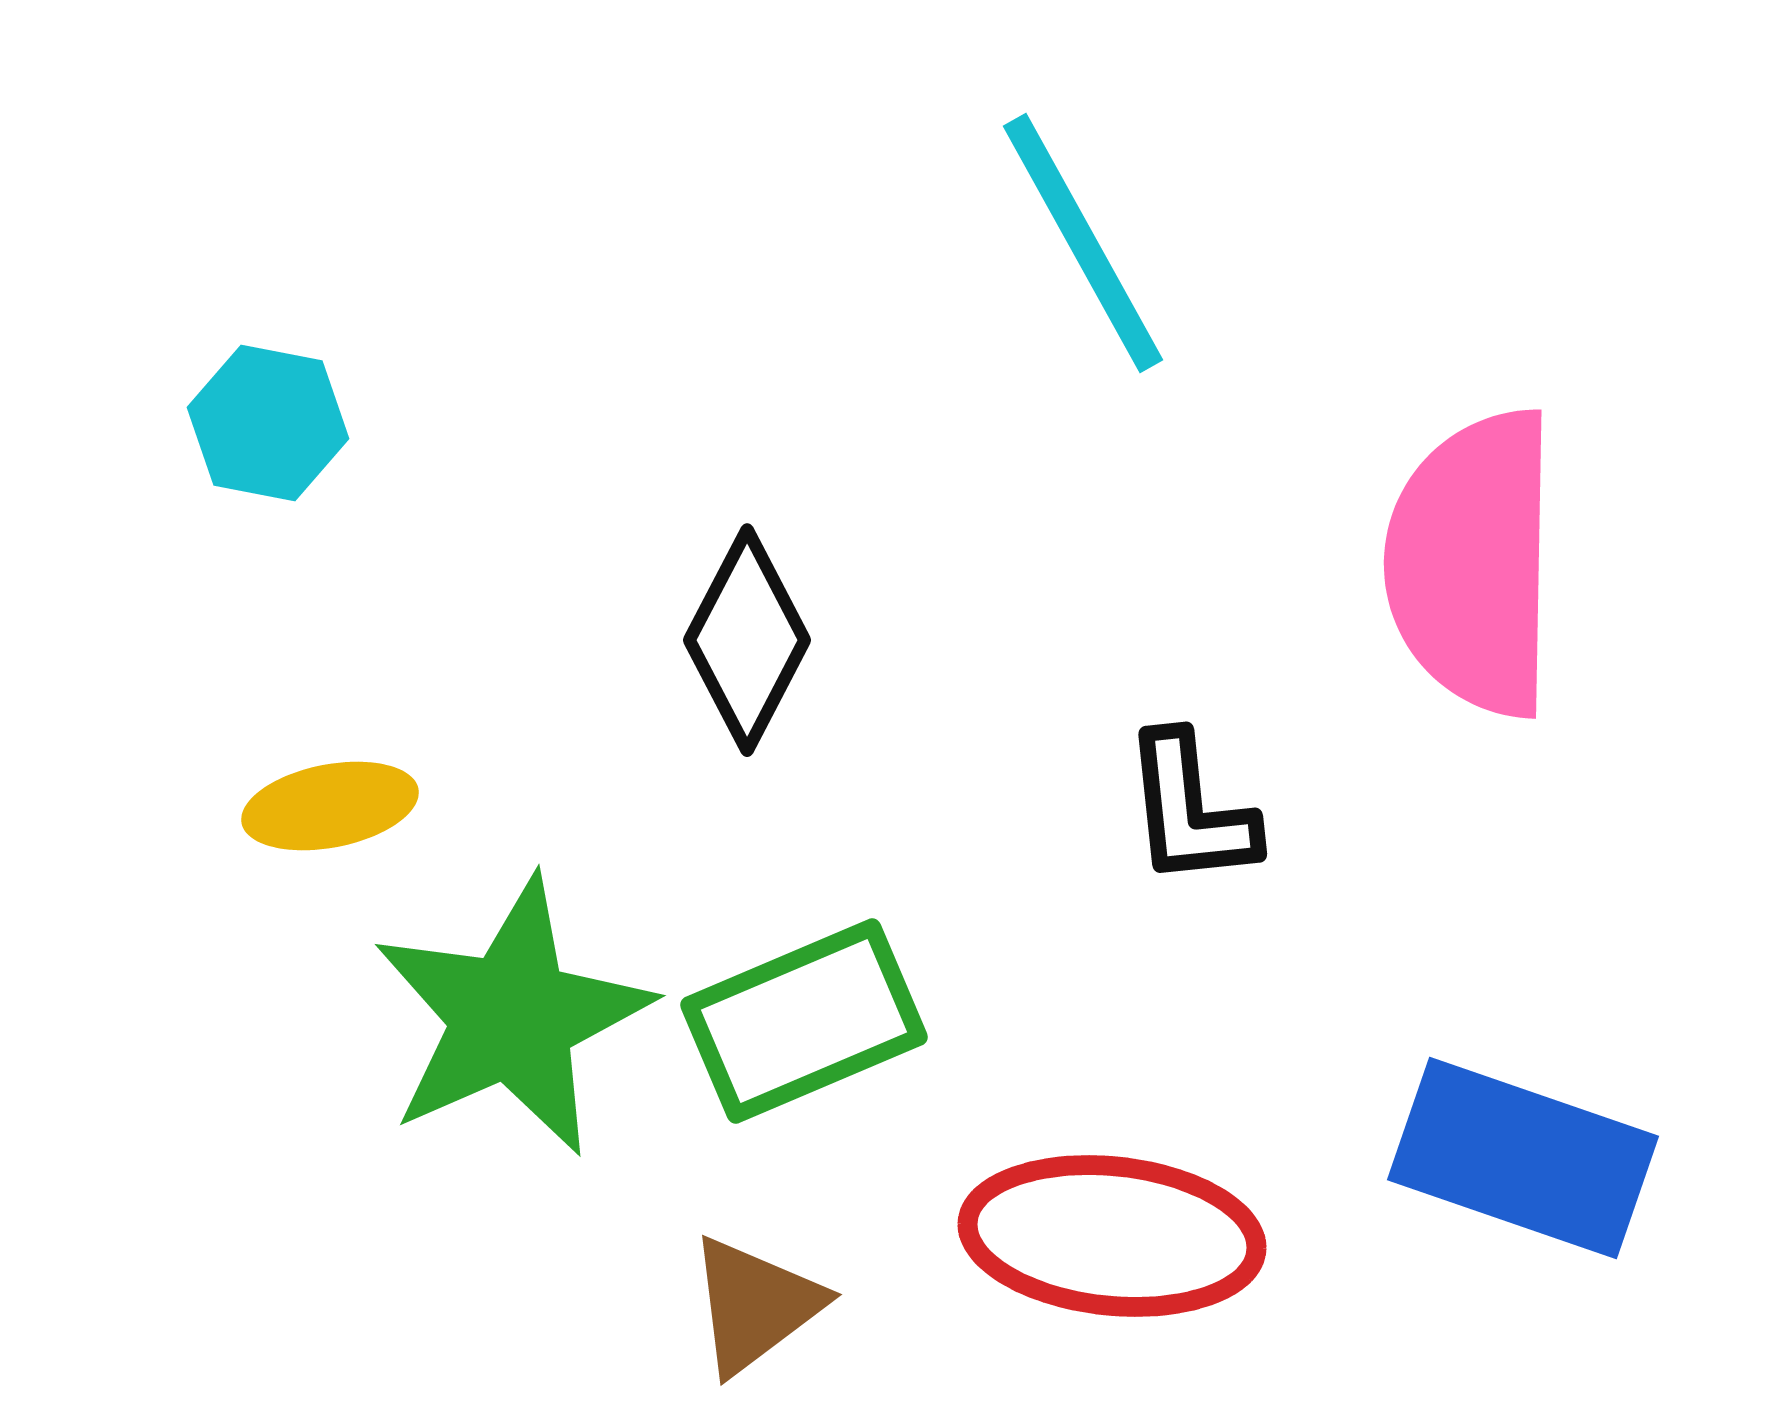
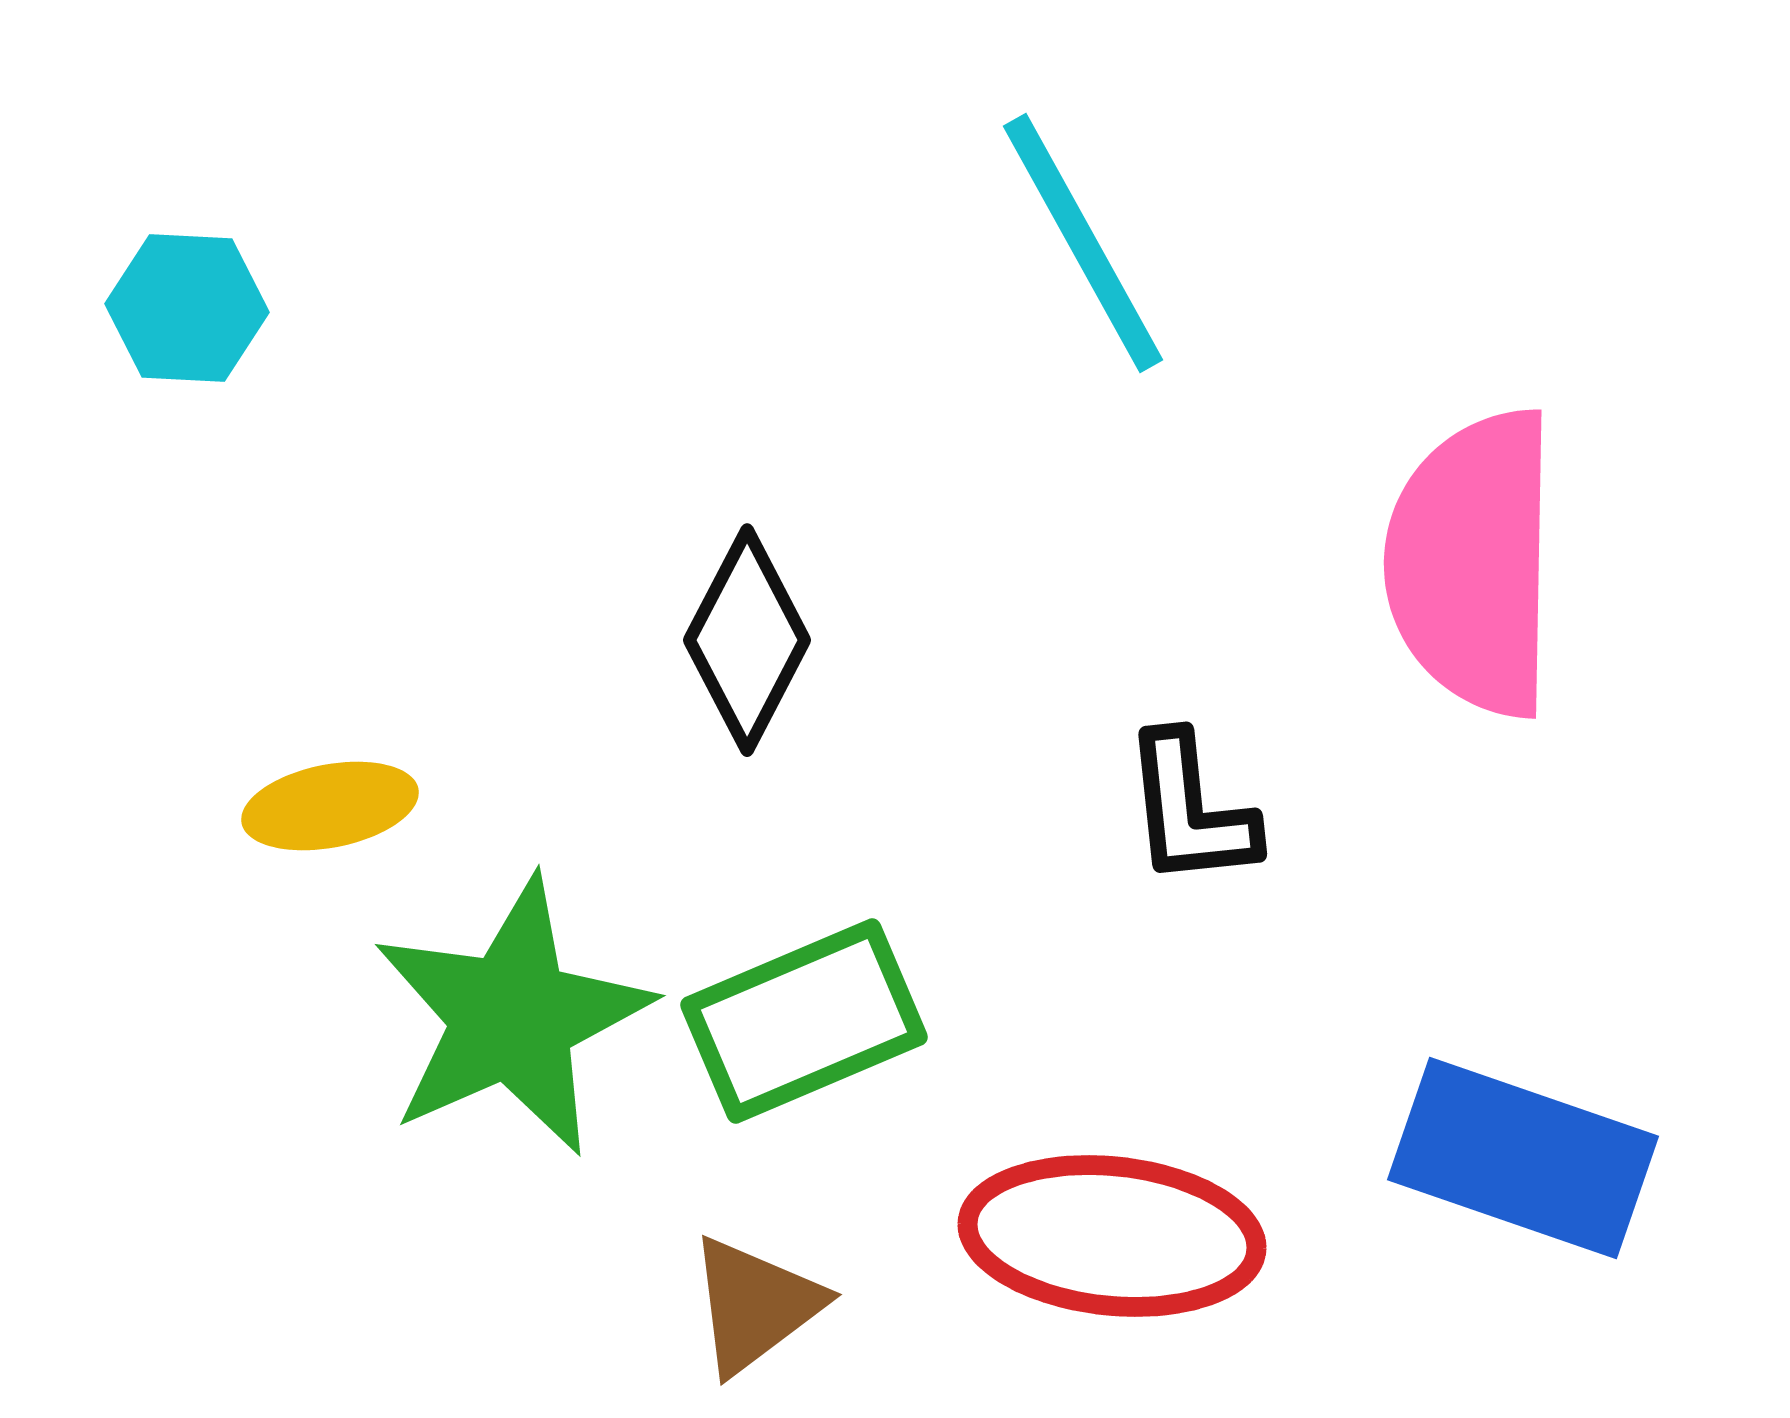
cyan hexagon: moved 81 px left, 115 px up; rotated 8 degrees counterclockwise
